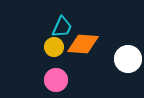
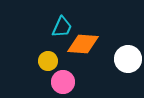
yellow circle: moved 6 px left, 14 px down
pink circle: moved 7 px right, 2 px down
